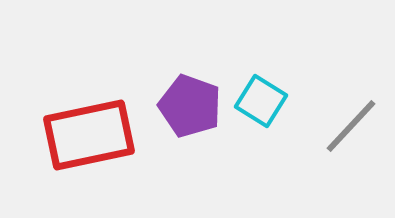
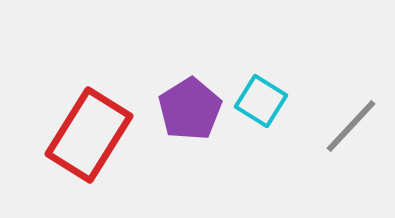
purple pentagon: moved 3 px down; rotated 20 degrees clockwise
red rectangle: rotated 46 degrees counterclockwise
